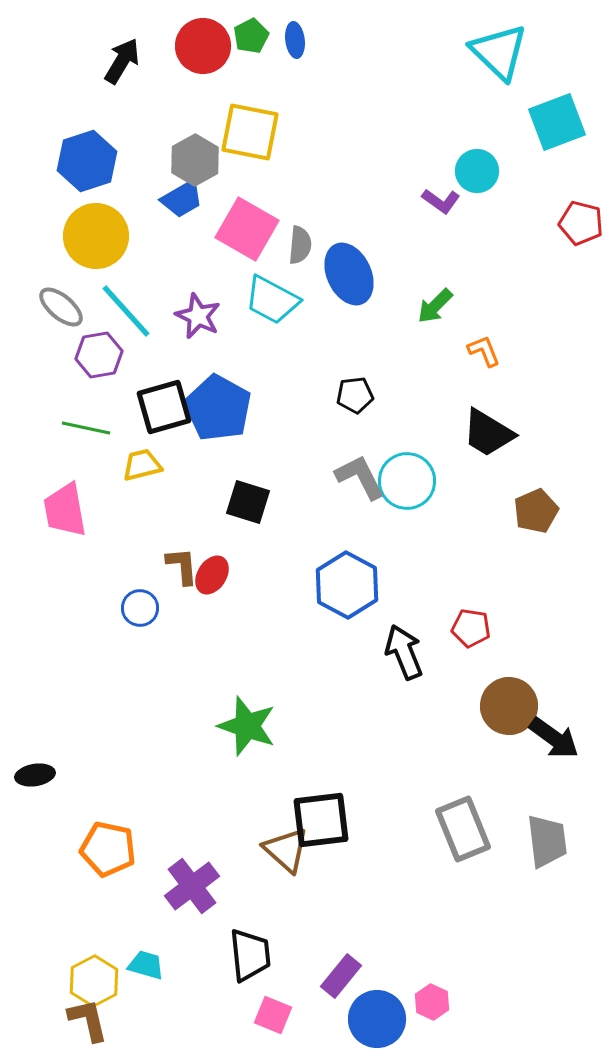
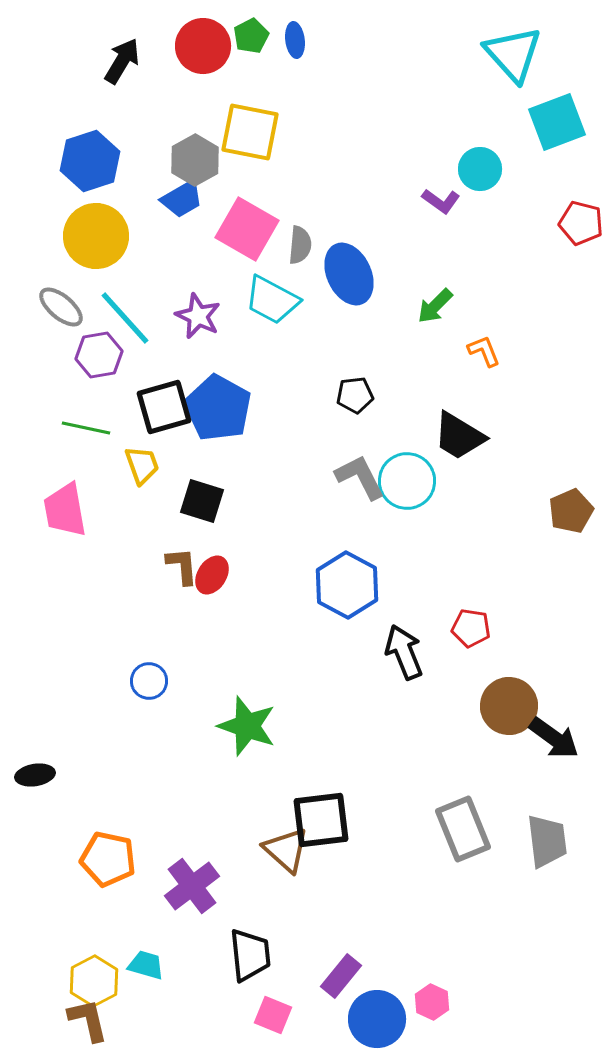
cyan triangle at (499, 52): moved 14 px right, 2 px down; rotated 4 degrees clockwise
blue hexagon at (87, 161): moved 3 px right
cyan circle at (477, 171): moved 3 px right, 2 px up
cyan line at (126, 311): moved 1 px left, 7 px down
black trapezoid at (488, 433): moved 29 px left, 3 px down
yellow trapezoid at (142, 465): rotated 84 degrees clockwise
black square at (248, 502): moved 46 px left, 1 px up
brown pentagon at (536, 511): moved 35 px right
blue circle at (140, 608): moved 9 px right, 73 px down
orange pentagon at (108, 849): moved 10 px down
